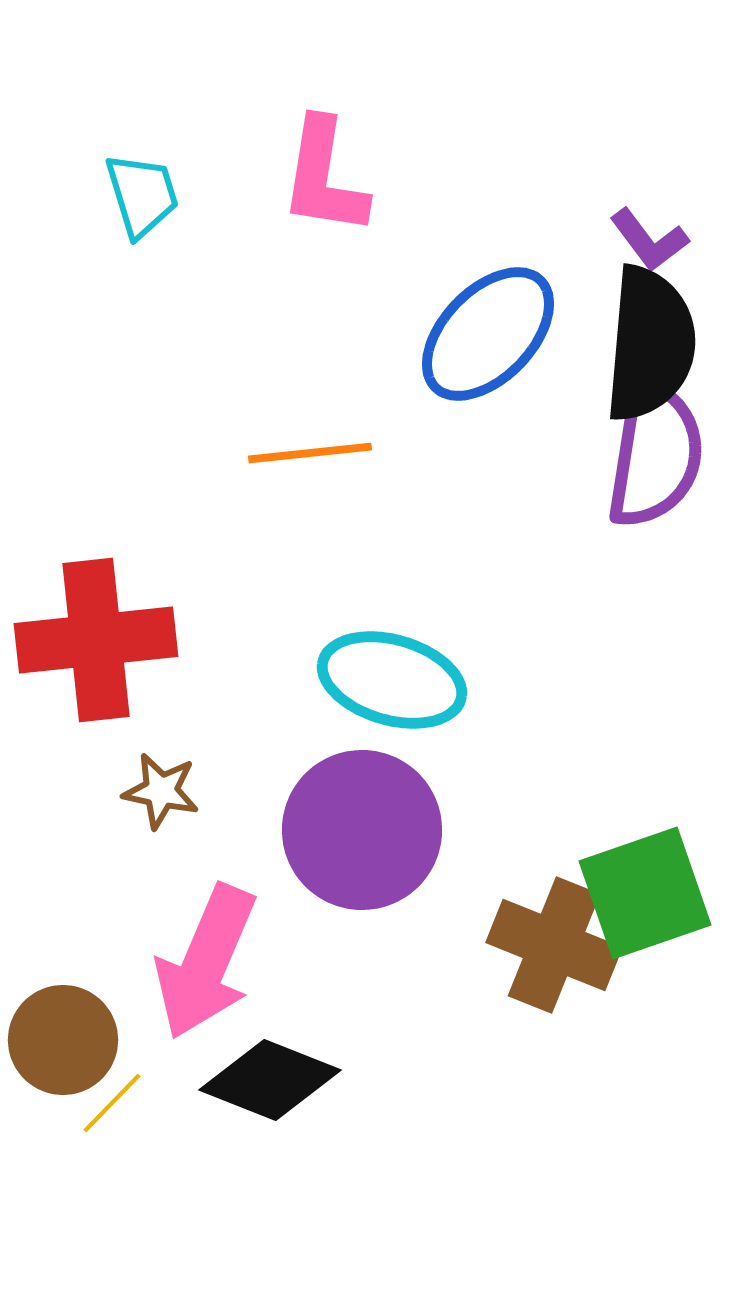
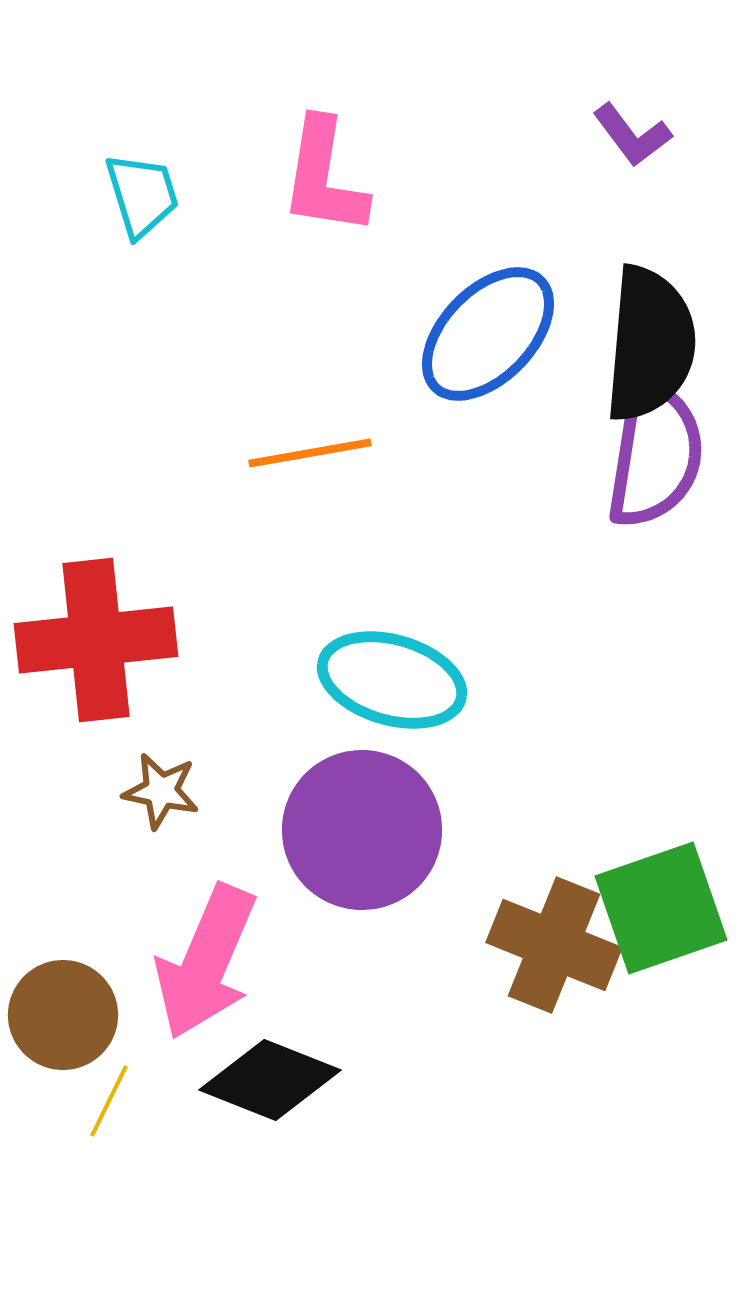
purple L-shape: moved 17 px left, 105 px up
orange line: rotated 4 degrees counterclockwise
green square: moved 16 px right, 15 px down
brown circle: moved 25 px up
yellow line: moved 3 px left, 2 px up; rotated 18 degrees counterclockwise
